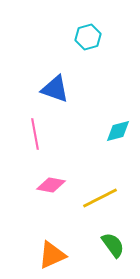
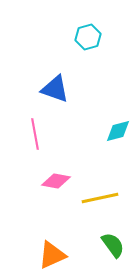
pink diamond: moved 5 px right, 4 px up
yellow line: rotated 15 degrees clockwise
